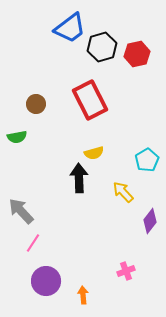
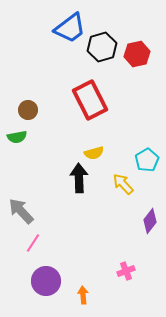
brown circle: moved 8 px left, 6 px down
yellow arrow: moved 8 px up
